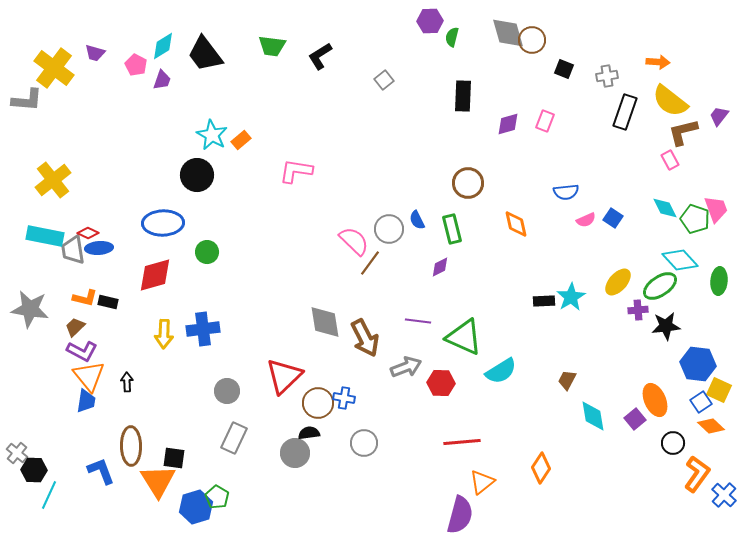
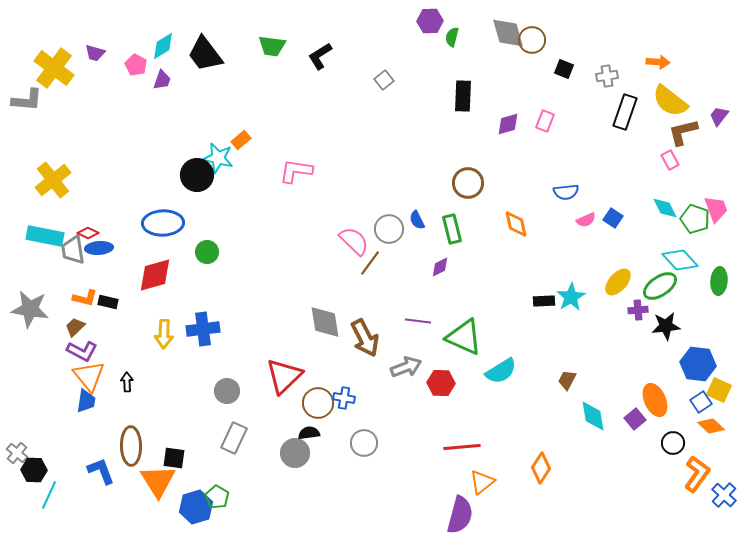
cyan star at (212, 135): moved 6 px right, 23 px down; rotated 16 degrees counterclockwise
red line at (462, 442): moved 5 px down
